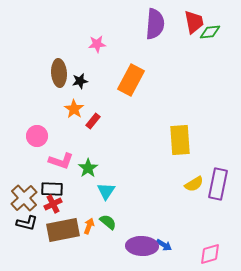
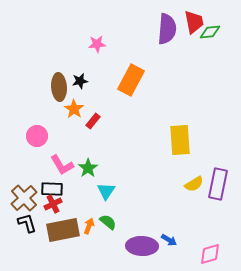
purple semicircle: moved 12 px right, 5 px down
brown ellipse: moved 14 px down
pink L-shape: moved 1 px right, 4 px down; rotated 40 degrees clockwise
black L-shape: rotated 120 degrees counterclockwise
blue arrow: moved 5 px right, 5 px up
